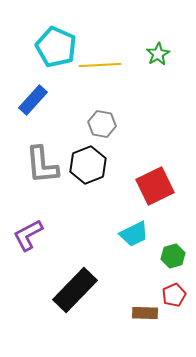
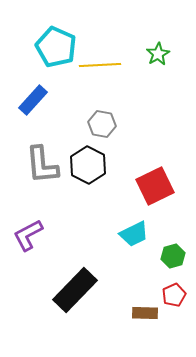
black hexagon: rotated 12 degrees counterclockwise
